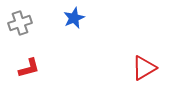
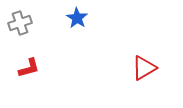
blue star: moved 3 px right; rotated 15 degrees counterclockwise
